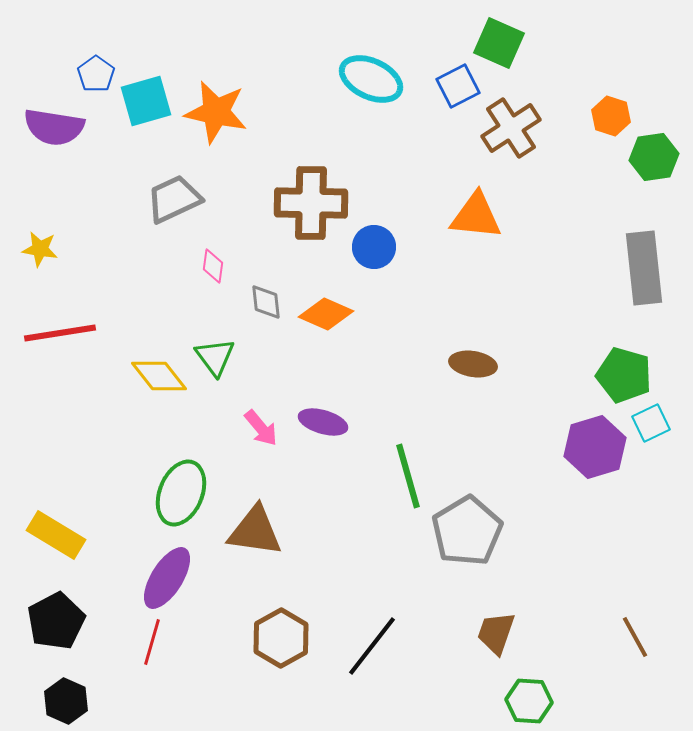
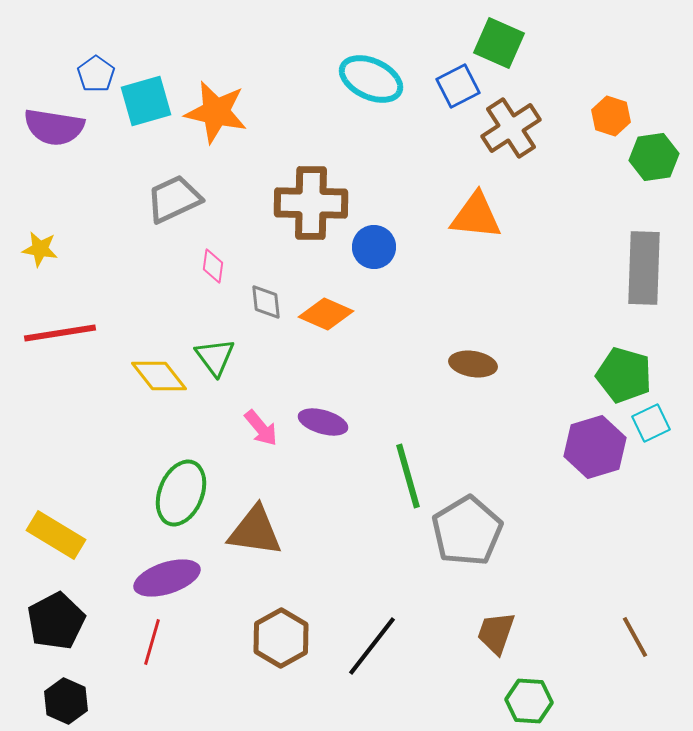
gray rectangle at (644, 268): rotated 8 degrees clockwise
purple ellipse at (167, 578): rotated 40 degrees clockwise
